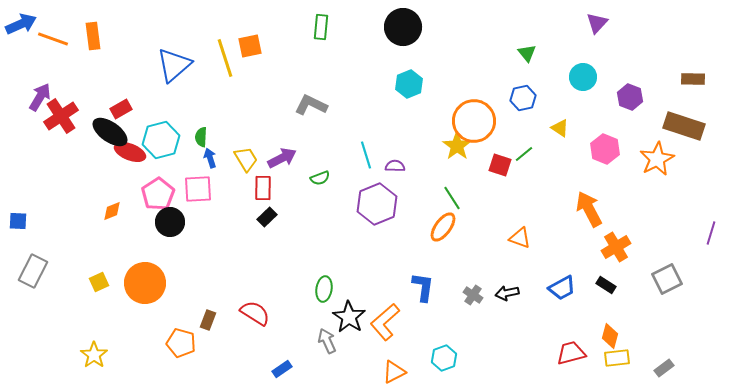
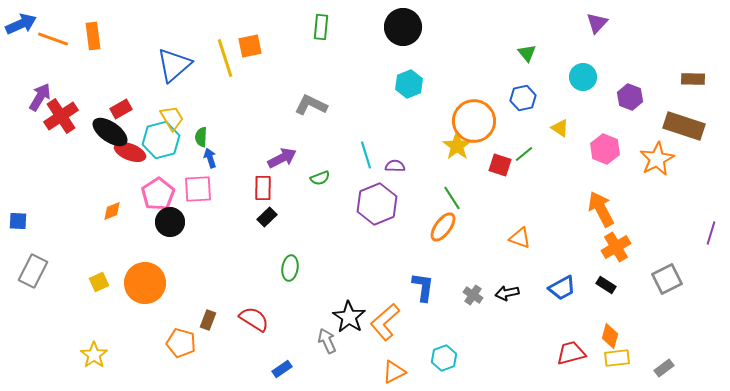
yellow trapezoid at (246, 159): moved 74 px left, 41 px up
orange arrow at (589, 209): moved 12 px right
green ellipse at (324, 289): moved 34 px left, 21 px up
red semicircle at (255, 313): moved 1 px left, 6 px down
